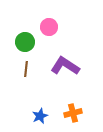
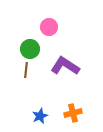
green circle: moved 5 px right, 7 px down
brown line: moved 1 px down
